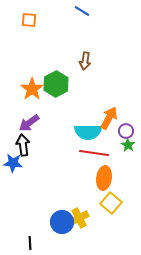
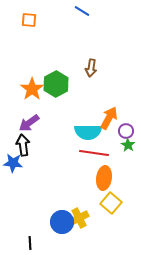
brown arrow: moved 6 px right, 7 px down
